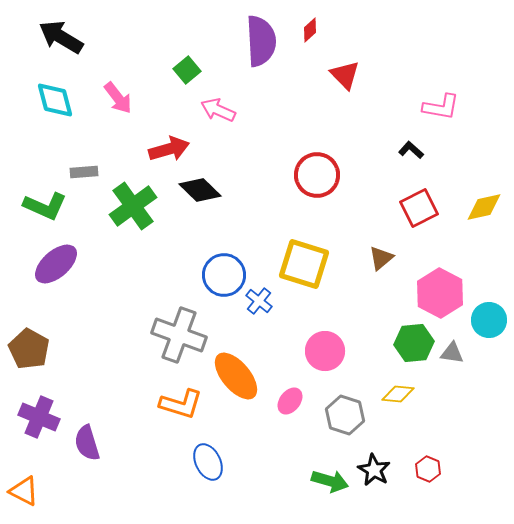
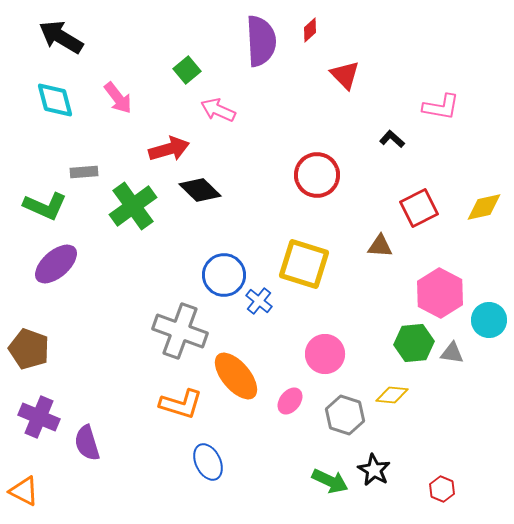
black L-shape at (411, 150): moved 19 px left, 11 px up
brown triangle at (381, 258): moved 1 px left, 12 px up; rotated 44 degrees clockwise
gray cross at (179, 335): moved 1 px right, 4 px up
brown pentagon at (29, 349): rotated 9 degrees counterclockwise
pink circle at (325, 351): moved 3 px down
yellow diamond at (398, 394): moved 6 px left, 1 px down
red hexagon at (428, 469): moved 14 px right, 20 px down
green arrow at (330, 481): rotated 9 degrees clockwise
